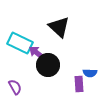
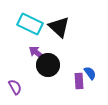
cyan rectangle: moved 10 px right, 19 px up
blue semicircle: rotated 128 degrees counterclockwise
purple rectangle: moved 3 px up
